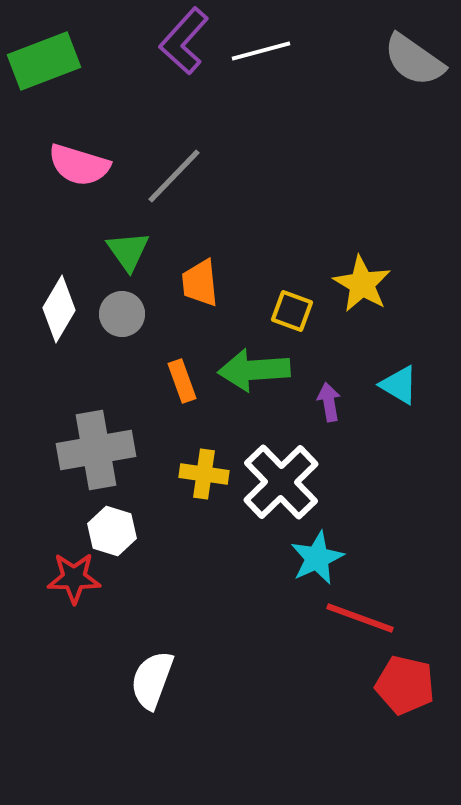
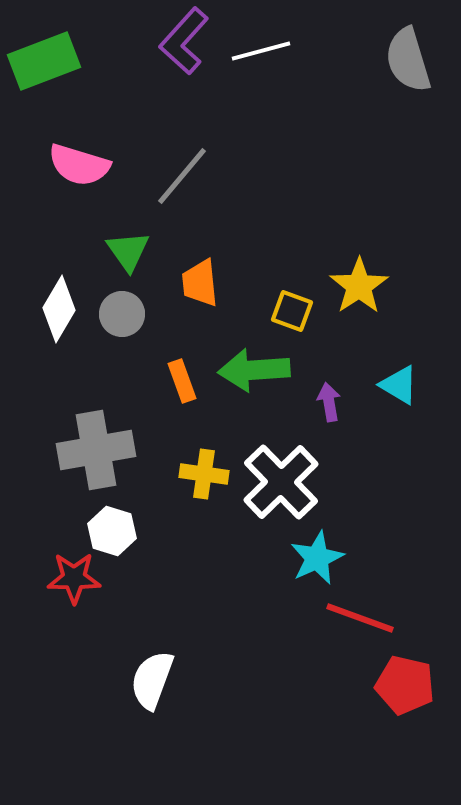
gray semicircle: moved 6 px left; rotated 38 degrees clockwise
gray line: moved 8 px right; rotated 4 degrees counterclockwise
yellow star: moved 3 px left, 2 px down; rotated 8 degrees clockwise
